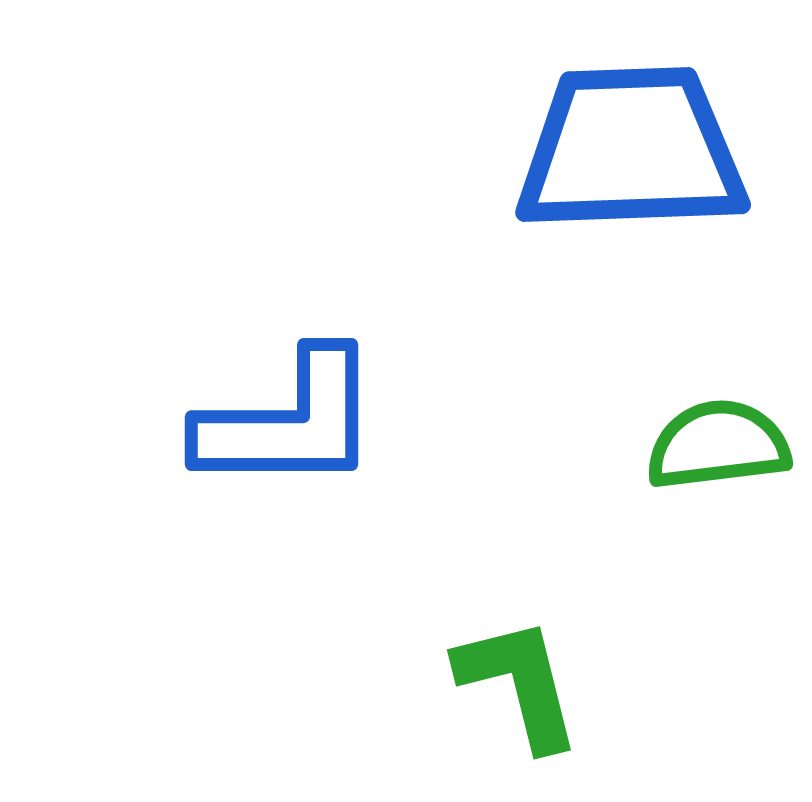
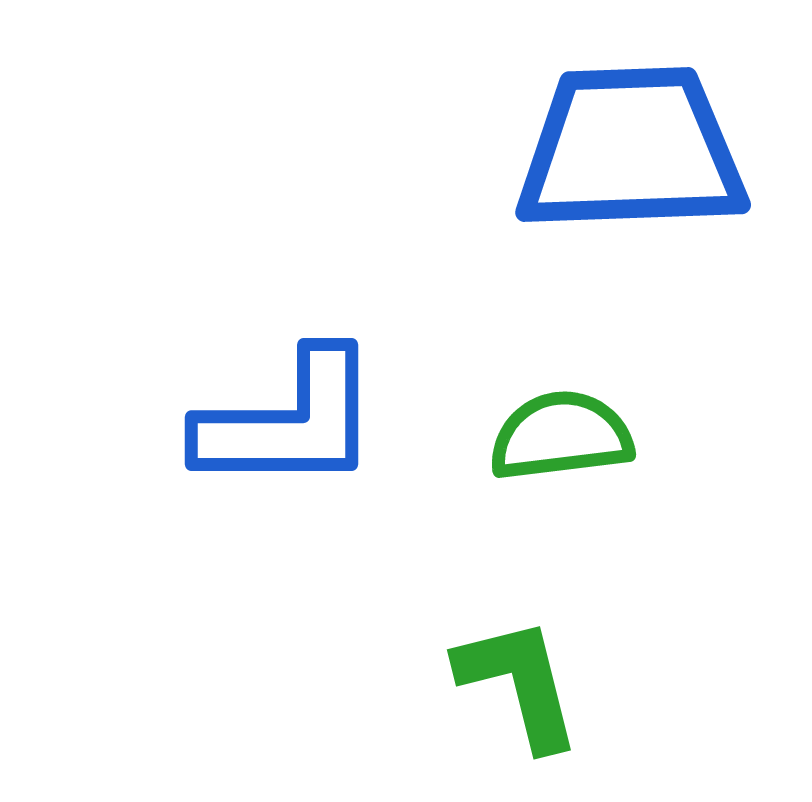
green semicircle: moved 157 px left, 9 px up
